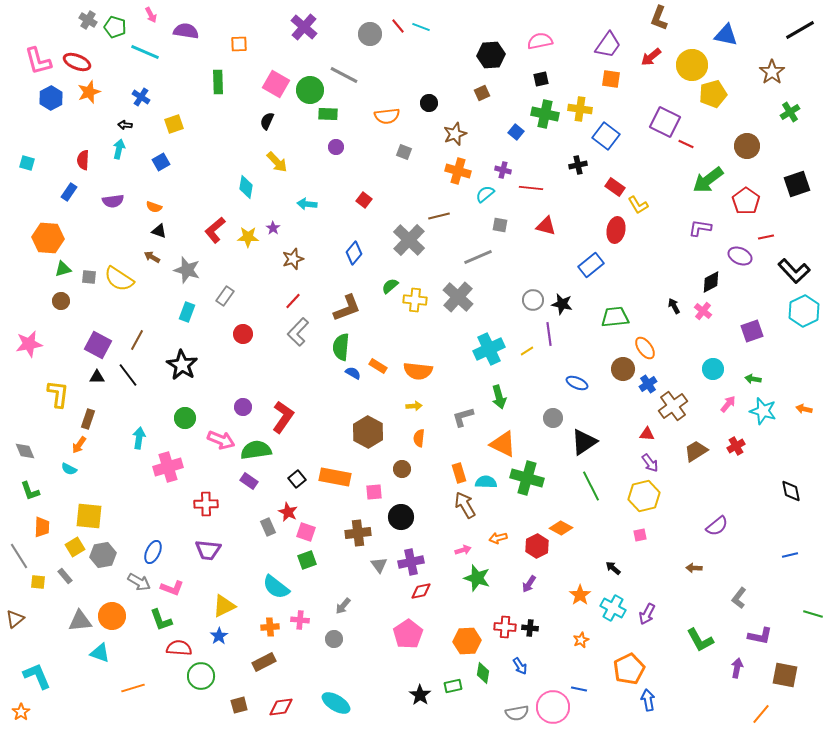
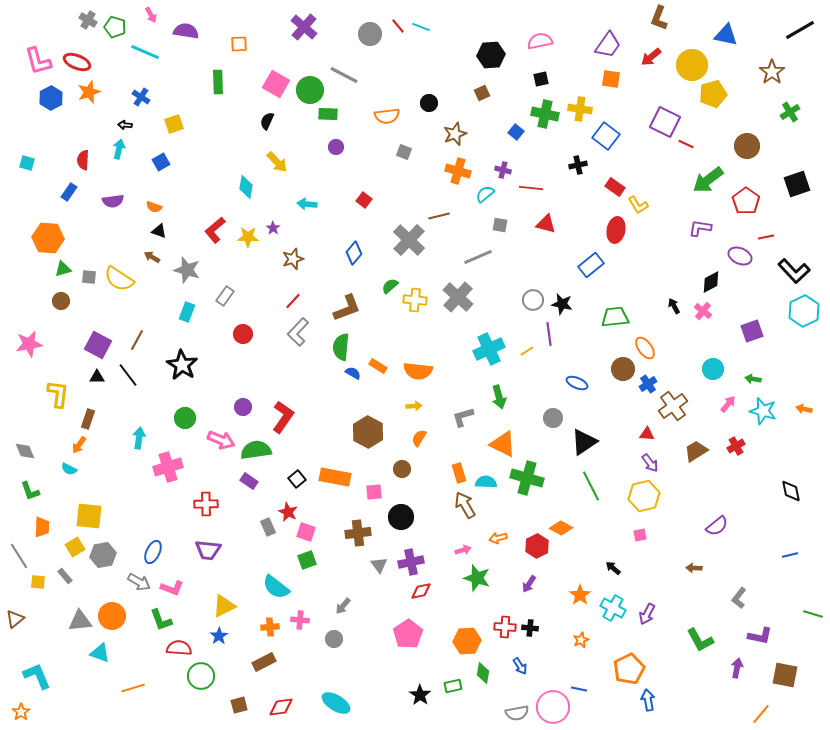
red triangle at (546, 226): moved 2 px up
orange semicircle at (419, 438): rotated 24 degrees clockwise
